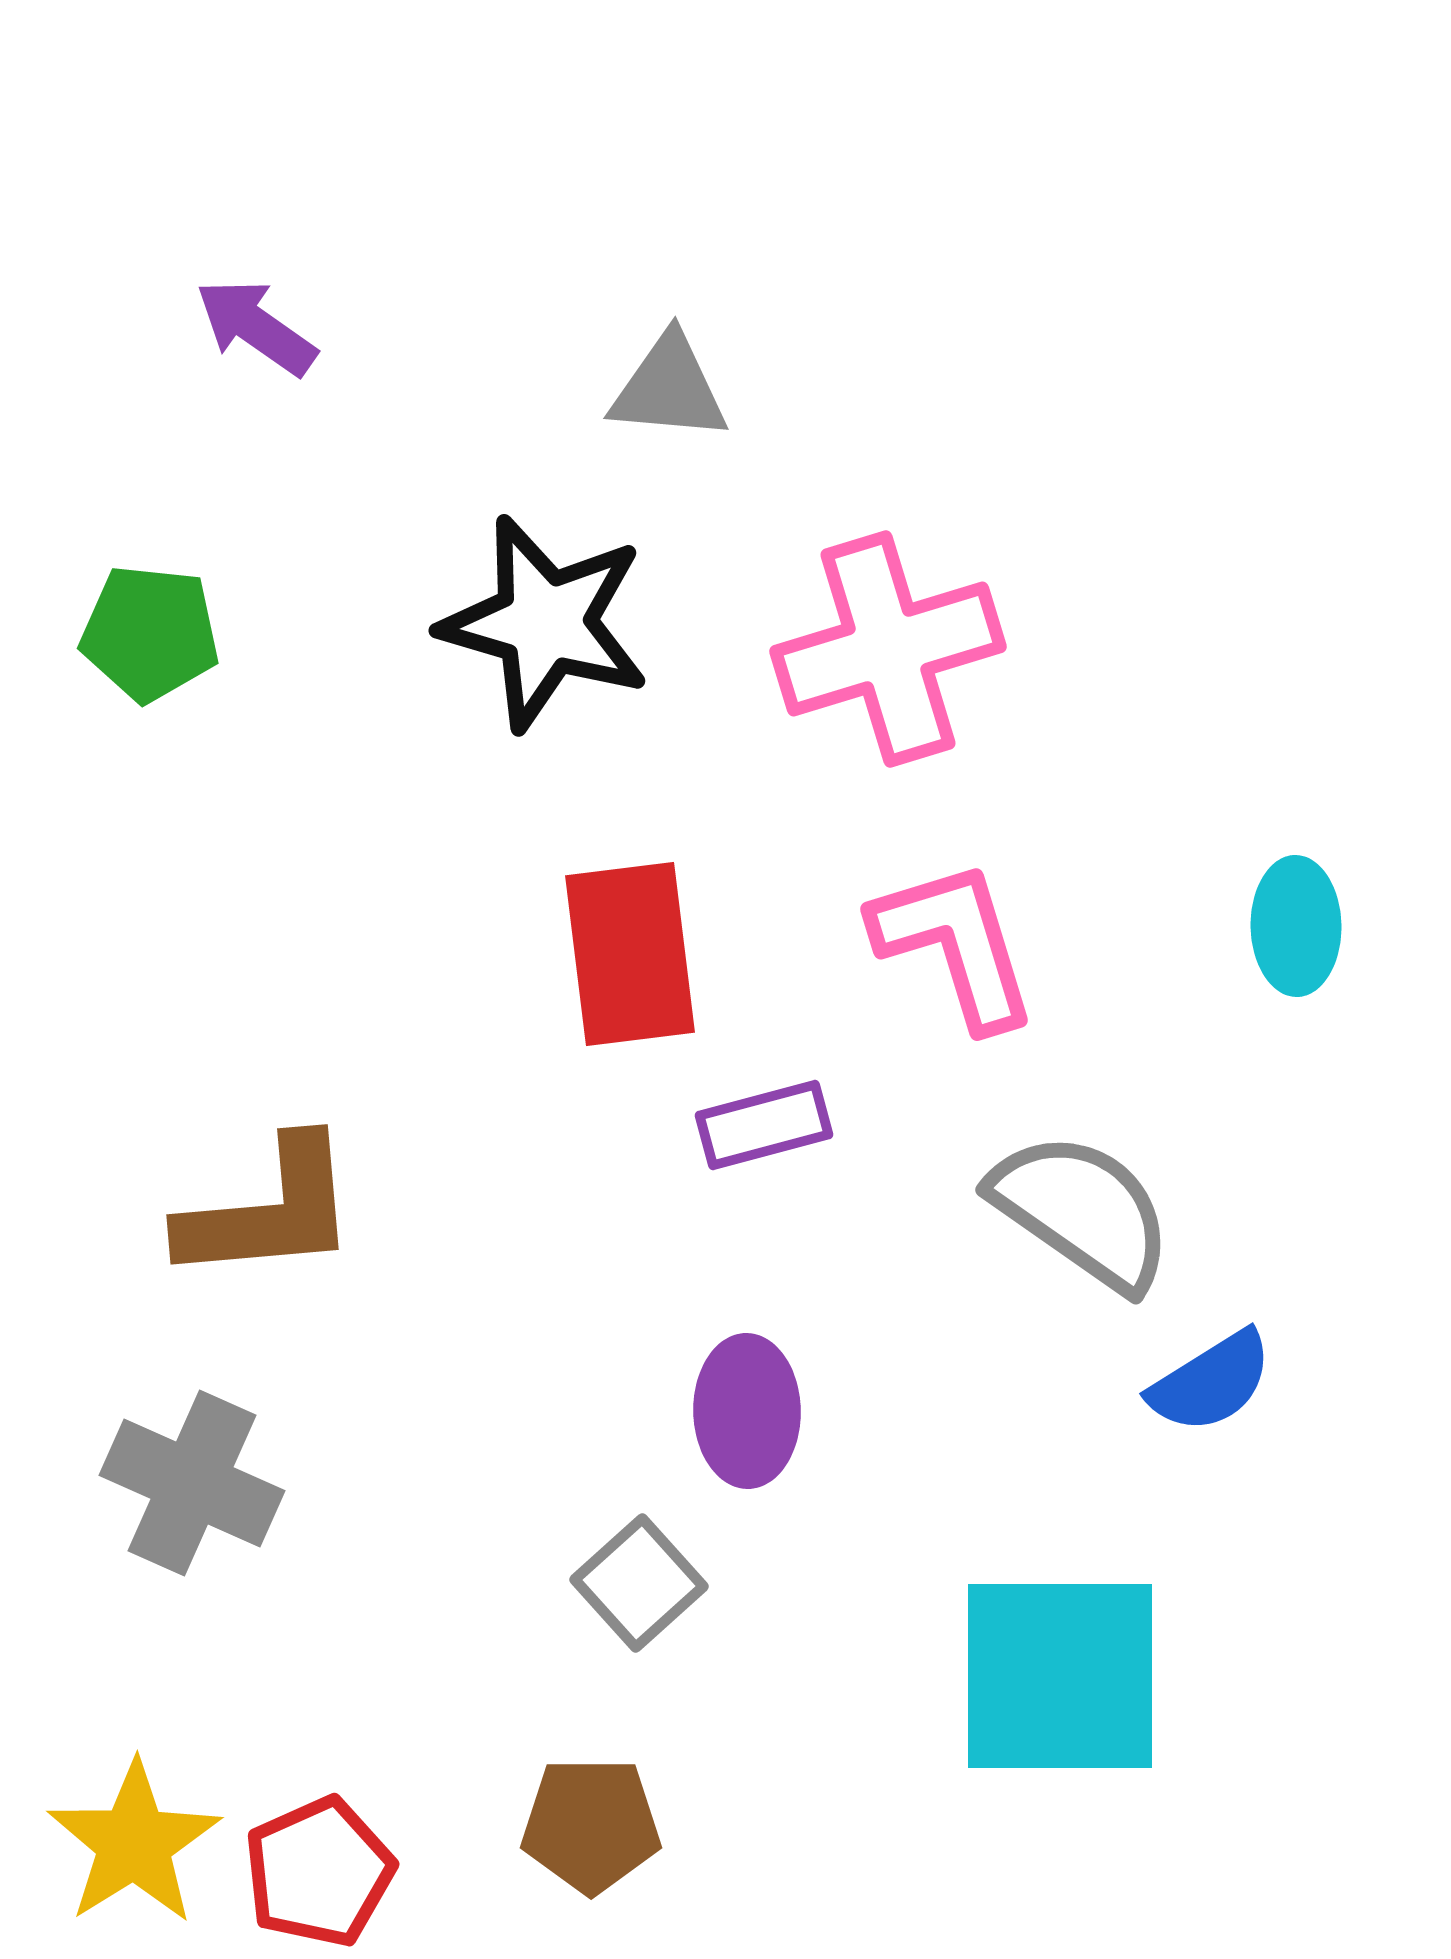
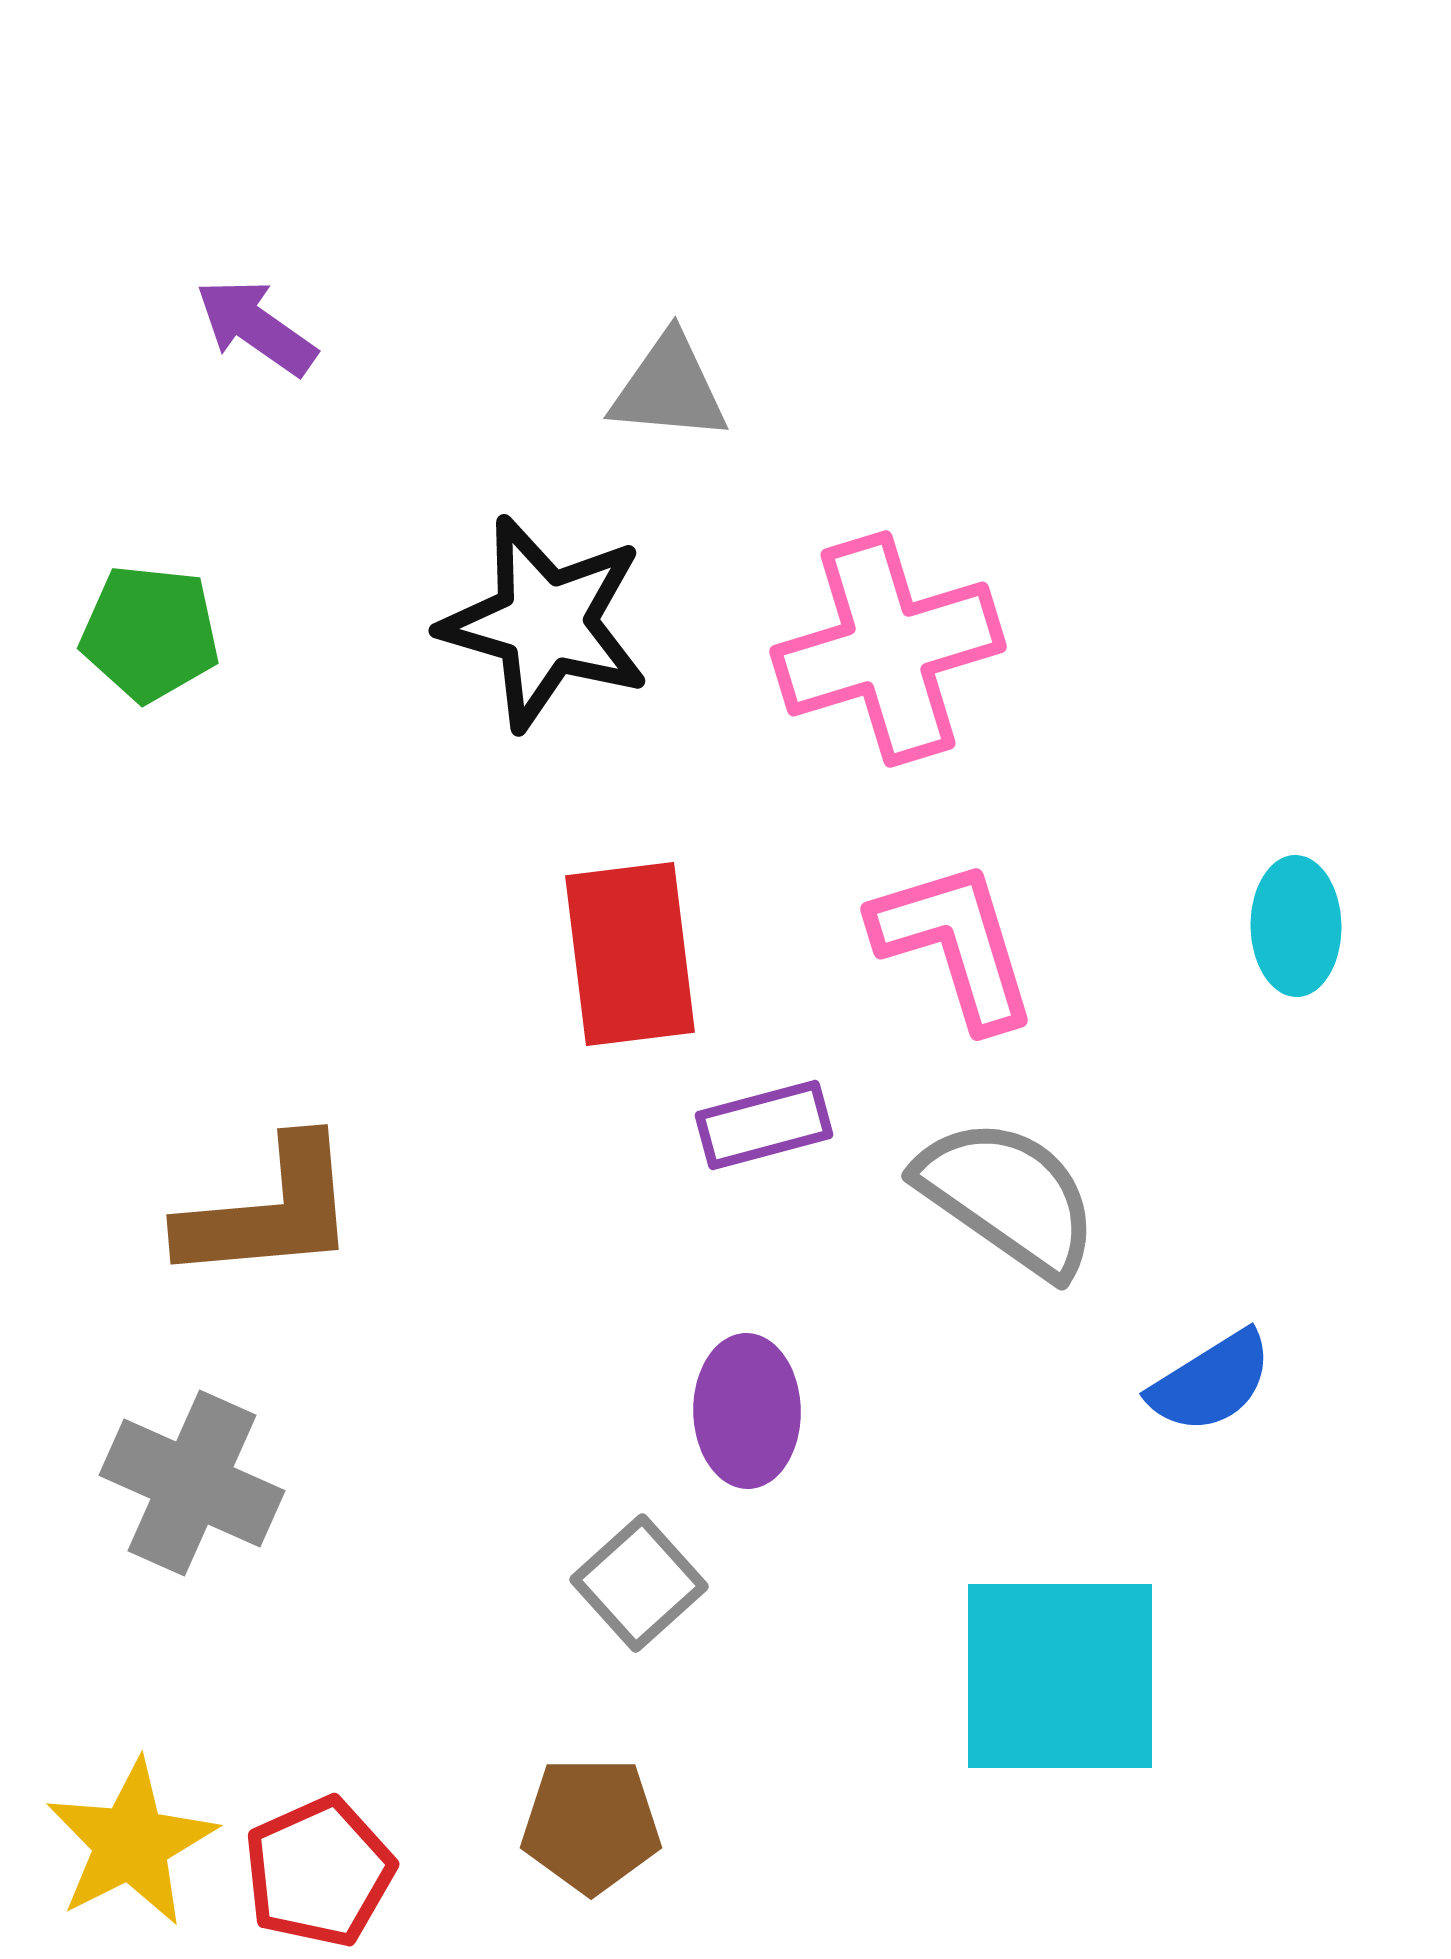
gray semicircle: moved 74 px left, 14 px up
yellow star: moved 3 px left; rotated 5 degrees clockwise
